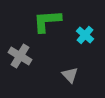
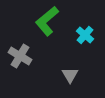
green L-shape: rotated 36 degrees counterclockwise
gray triangle: rotated 12 degrees clockwise
